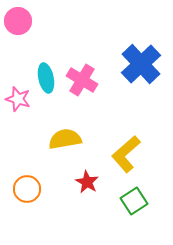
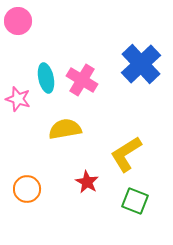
yellow semicircle: moved 10 px up
yellow L-shape: rotated 9 degrees clockwise
green square: moved 1 px right; rotated 36 degrees counterclockwise
